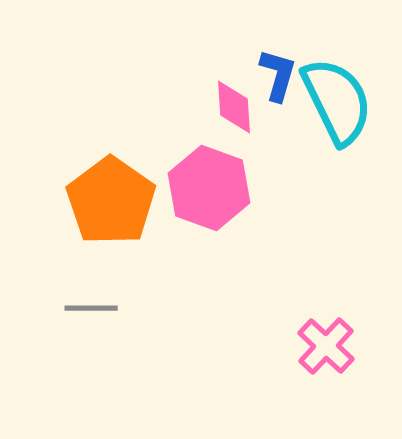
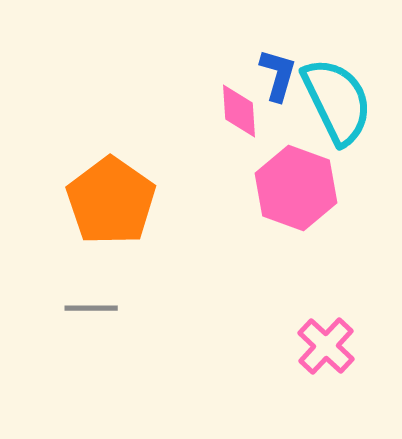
pink diamond: moved 5 px right, 4 px down
pink hexagon: moved 87 px right
